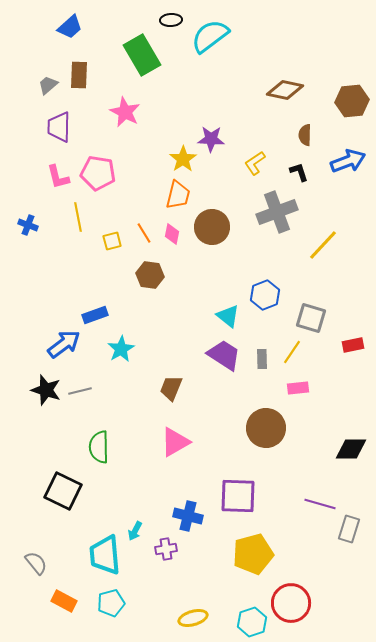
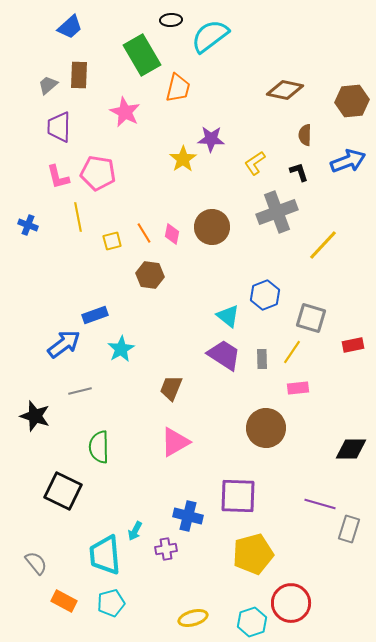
orange trapezoid at (178, 195): moved 107 px up
black star at (46, 390): moved 11 px left, 26 px down
